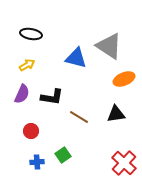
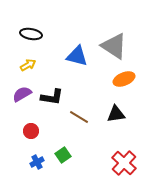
gray triangle: moved 5 px right
blue triangle: moved 1 px right, 2 px up
yellow arrow: moved 1 px right
purple semicircle: rotated 144 degrees counterclockwise
blue cross: rotated 24 degrees counterclockwise
